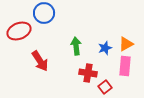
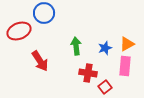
orange triangle: moved 1 px right
